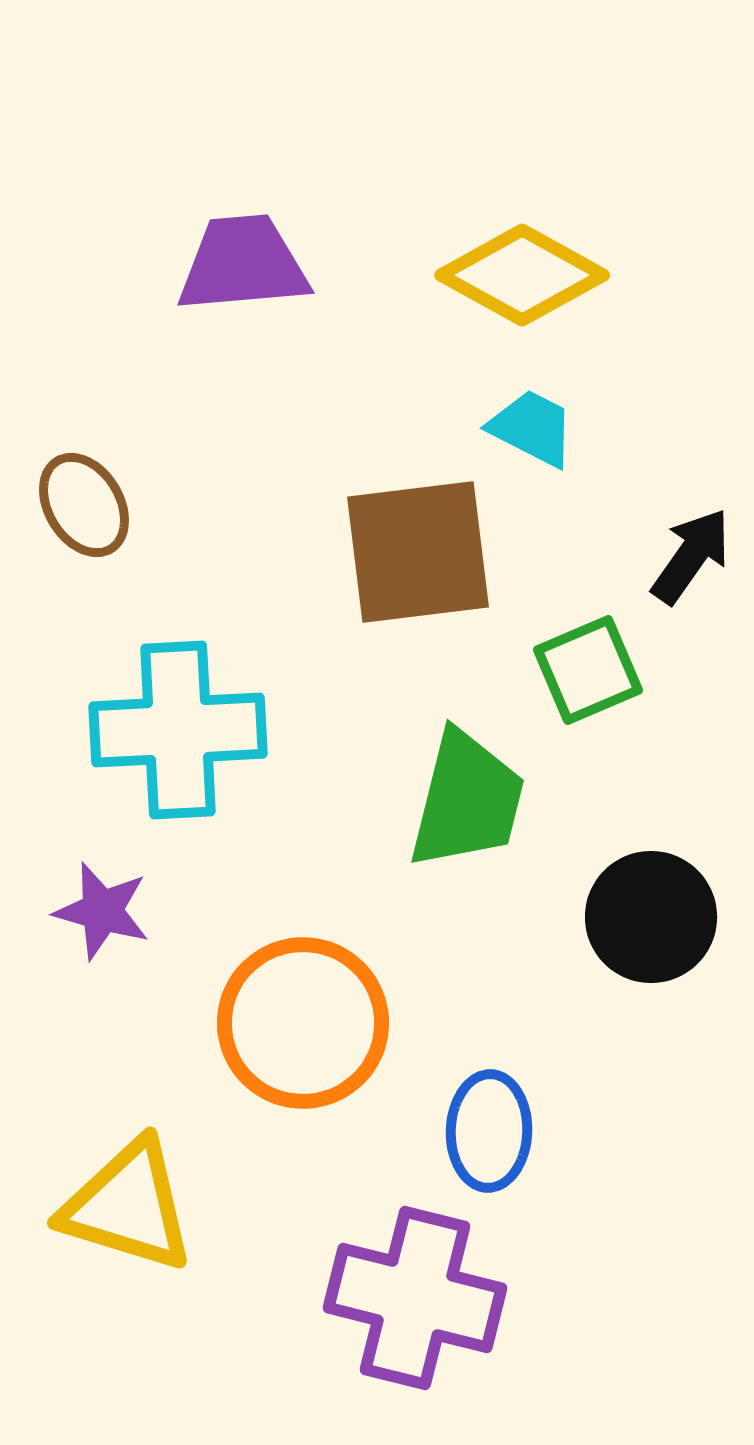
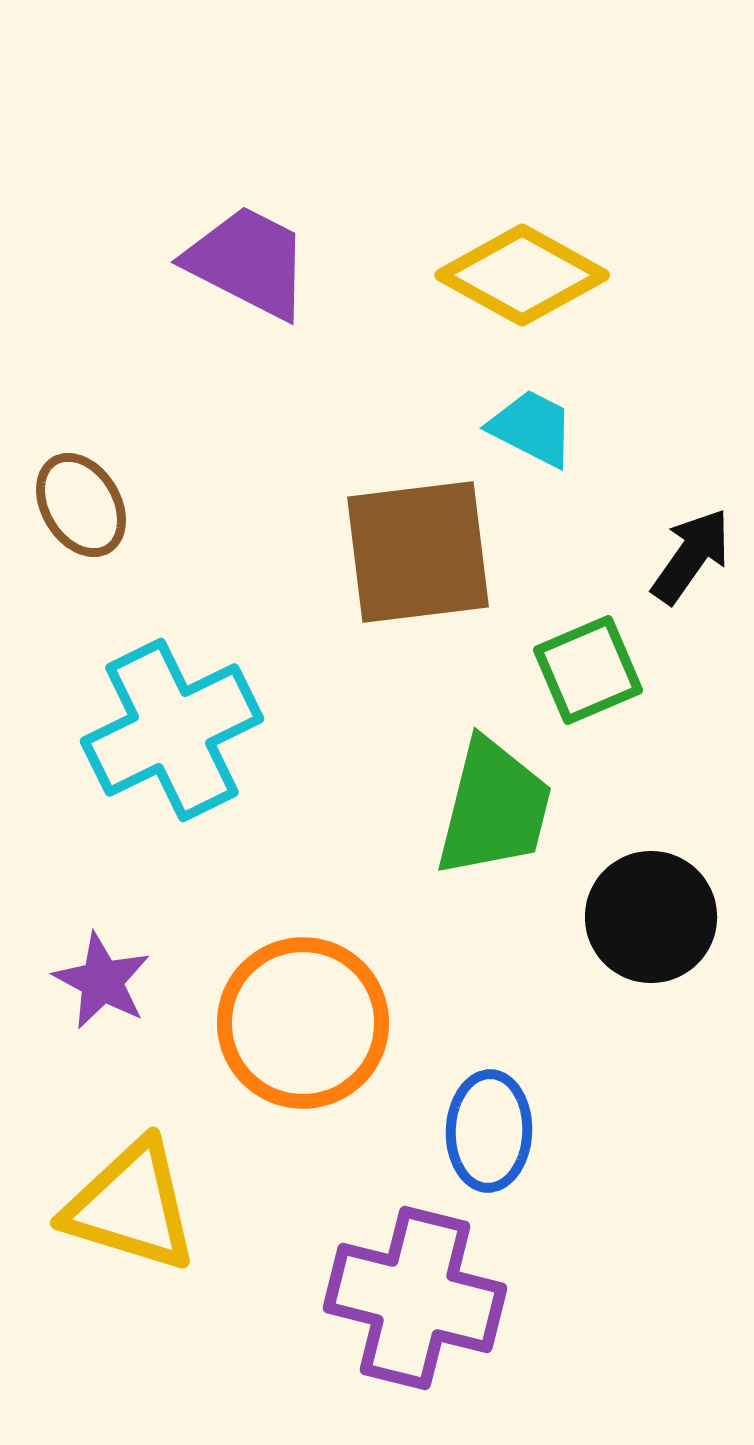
purple trapezoid: moved 5 px right, 2 px up; rotated 32 degrees clockwise
brown ellipse: moved 3 px left
cyan cross: moved 6 px left; rotated 23 degrees counterclockwise
green trapezoid: moved 27 px right, 8 px down
purple star: moved 70 px down; rotated 12 degrees clockwise
yellow triangle: moved 3 px right
